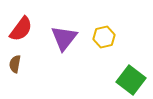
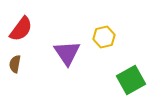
purple triangle: moved 3 px right, 15 px down; rotated 12 degrees counterclockwise
green square: rotated 24 degrees clockwise
